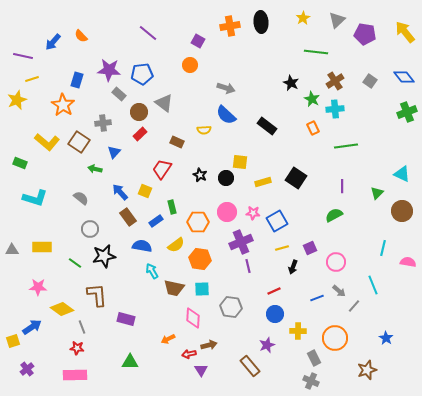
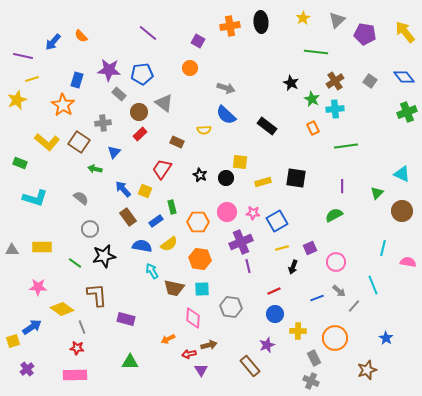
orange circle at (190, 65): moved 3 px down
black square at (296, 178): rotated 25 degrees counterclockwise
blue arrow at (120, 192): moved 3 px right, 3 px up
yellow semicircle at (176, 245): moved 7 px left, 1 px up
